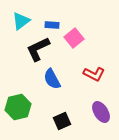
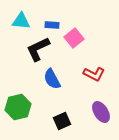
cyan triangle: rotated 42 degrees clockwise
